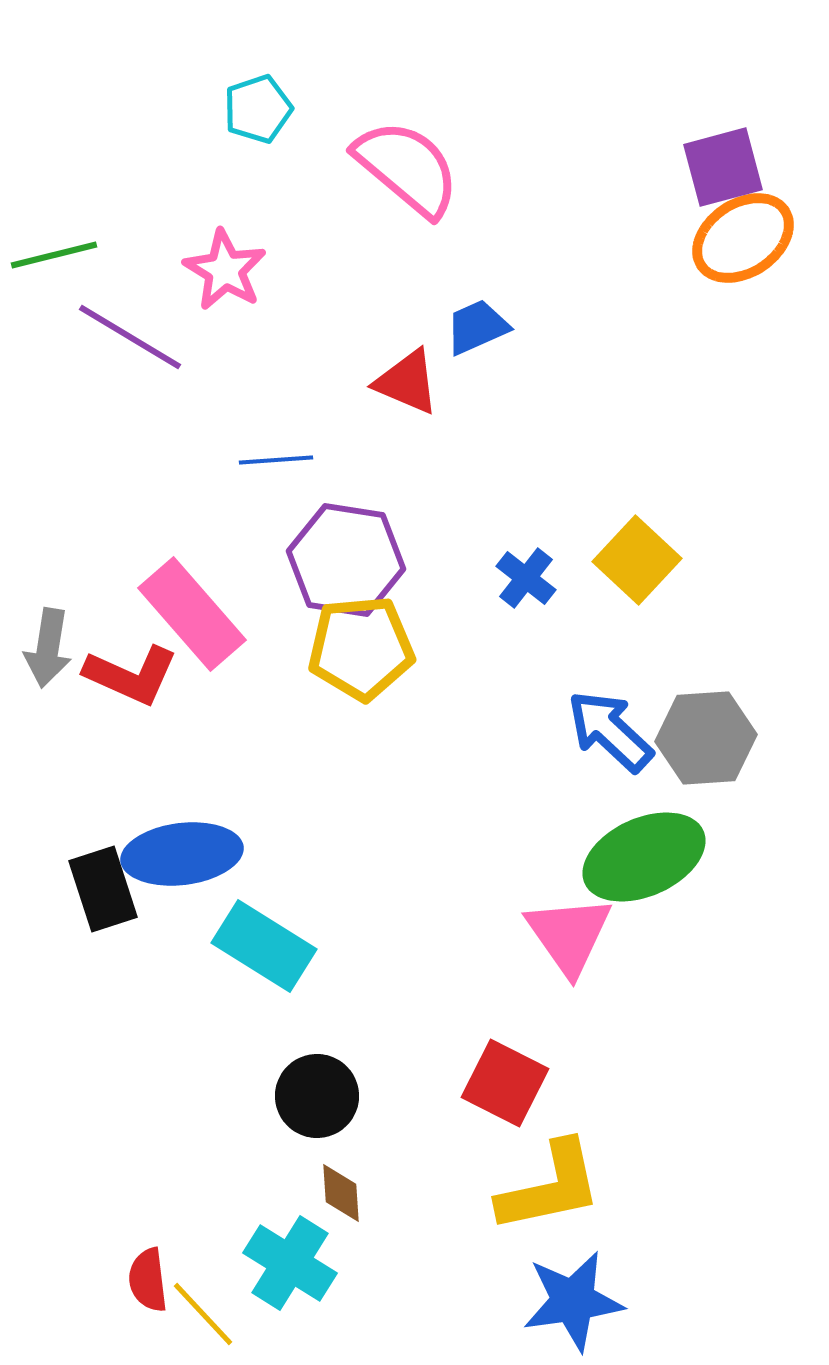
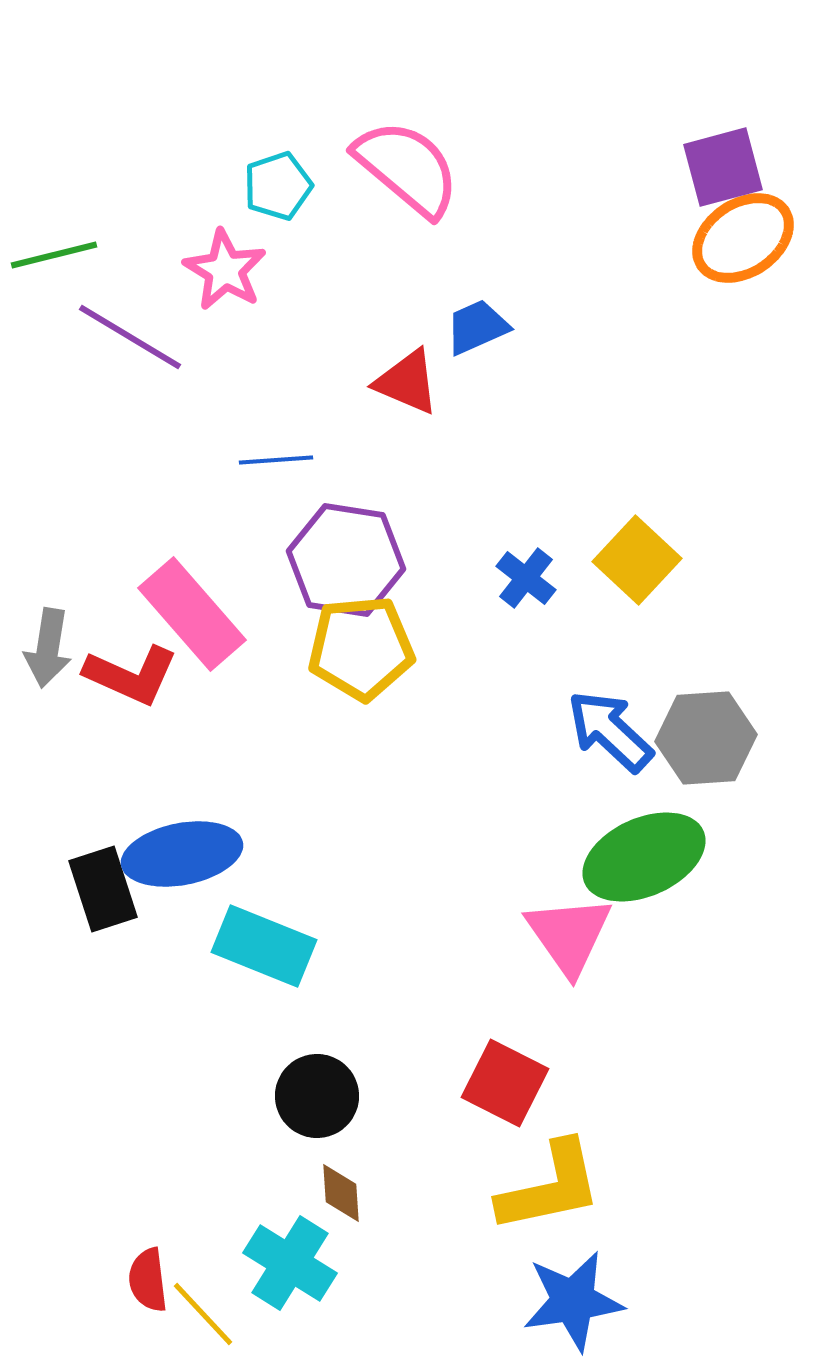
cyan pentagon: moved 20 px right, 77 px down
blue ellipse: rotated 4 degrees counterclockwise
cyan rectangle: rotated 10 degrees counterclockwise
